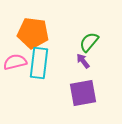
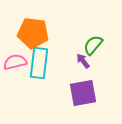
green semicircle: moved 4 px right, 3 px down
